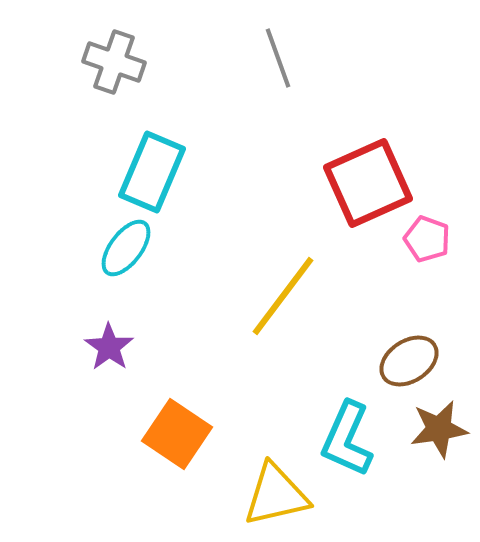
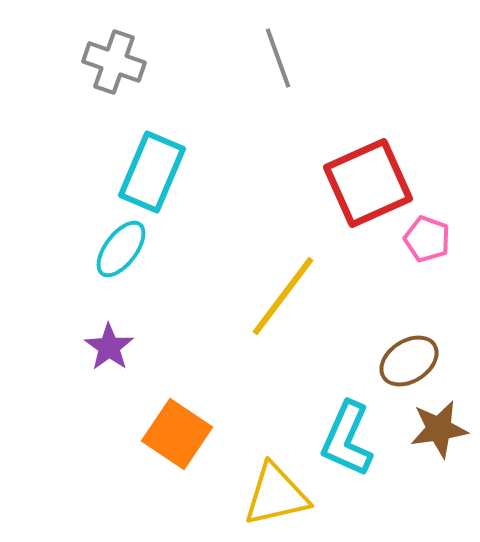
cyan ellipse: moved 5 px left, 1 px down
